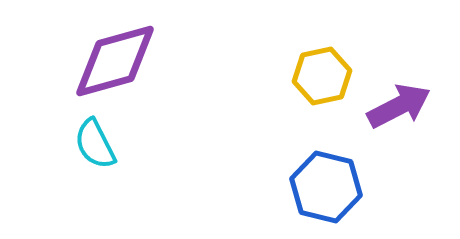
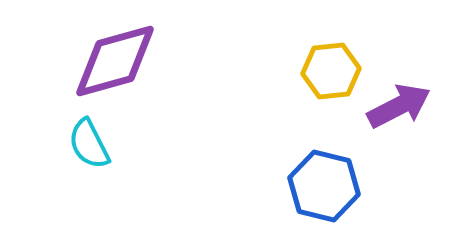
yellow hexagon: moved 9 px right, 5 px up; rotated 6 degrees clockwise
cyan semicircle: moved 6 px left
blue hexagon: moved 2 px left, 1 px up
